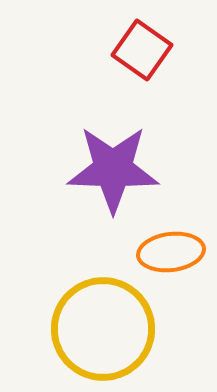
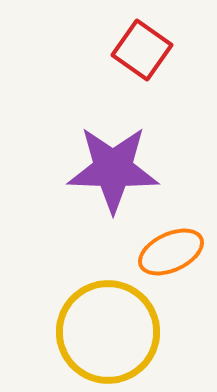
orange ellipse: rotated 18 degrees counterclockwise
yellow circle: moved 5 px right, 3 px down
